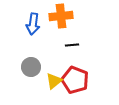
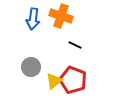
orange cross: rotated 25 degrees clockwise
blue arrow: moved 5 px up
black line: moved 3 px right; rotated 32 degrees clockwise
red pentagon: moved 2 px left
